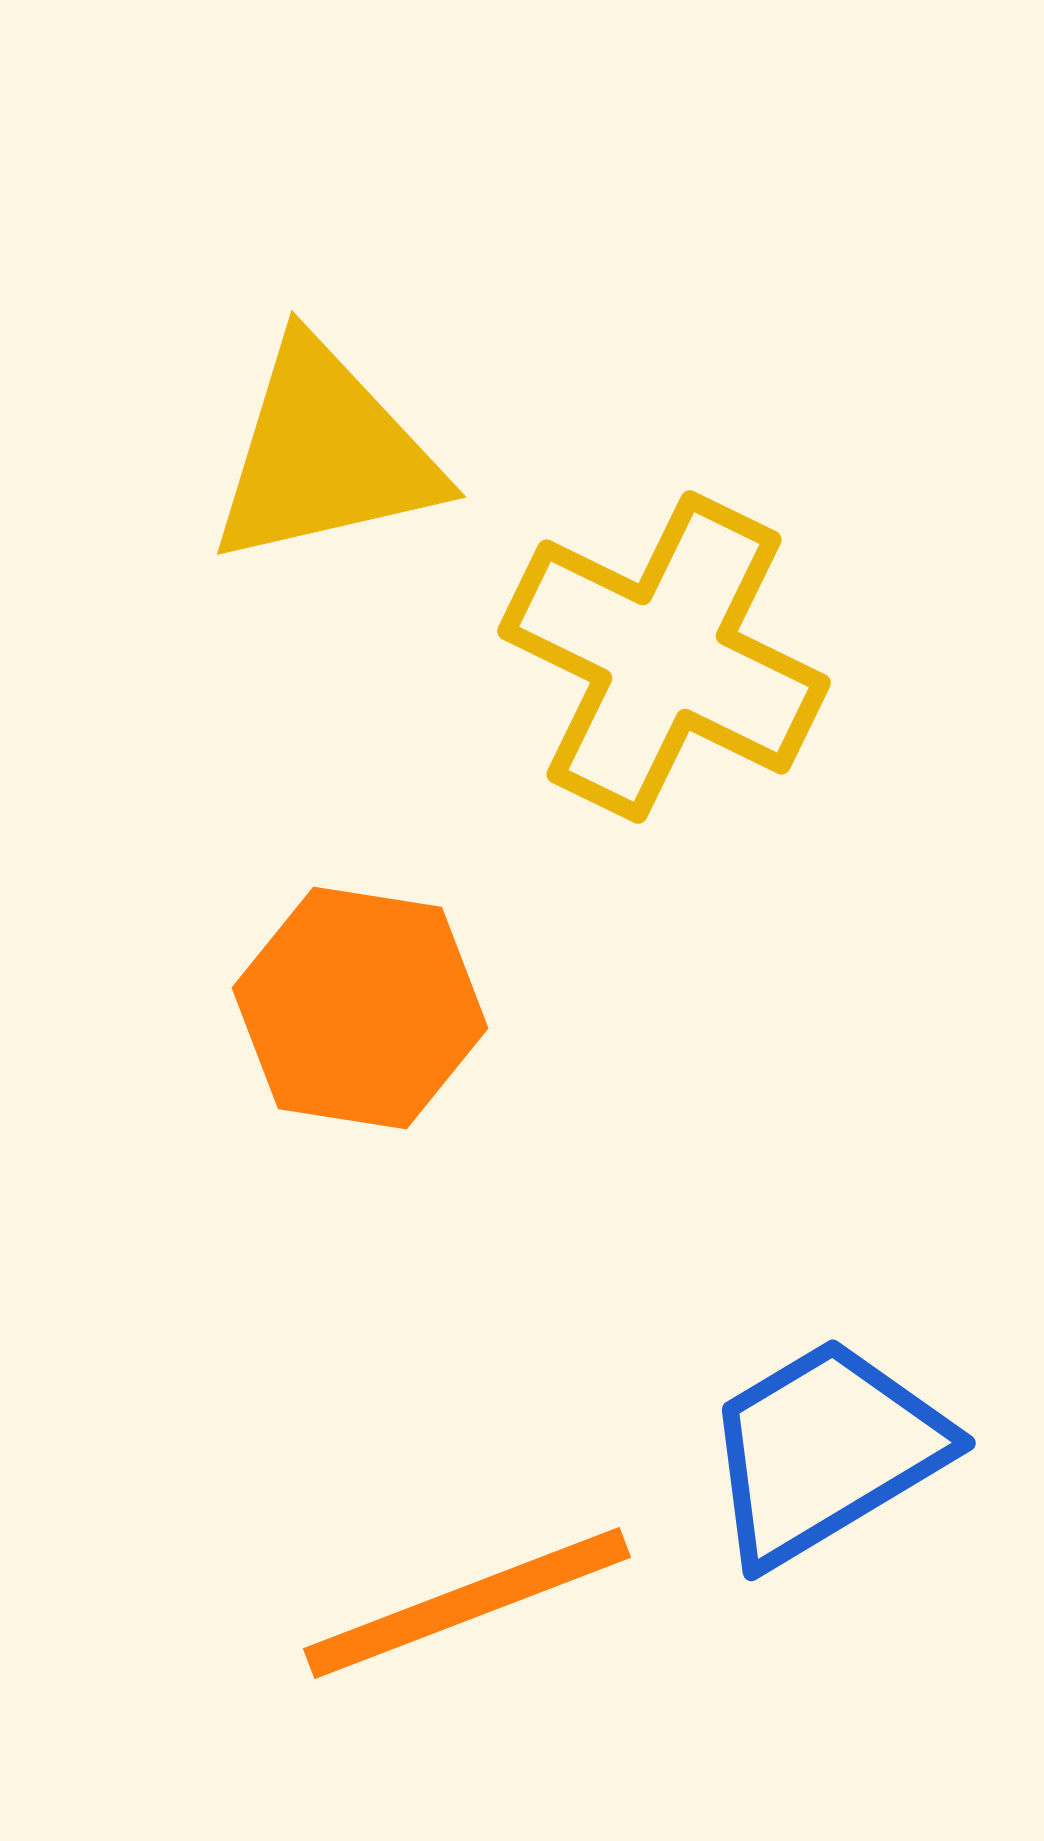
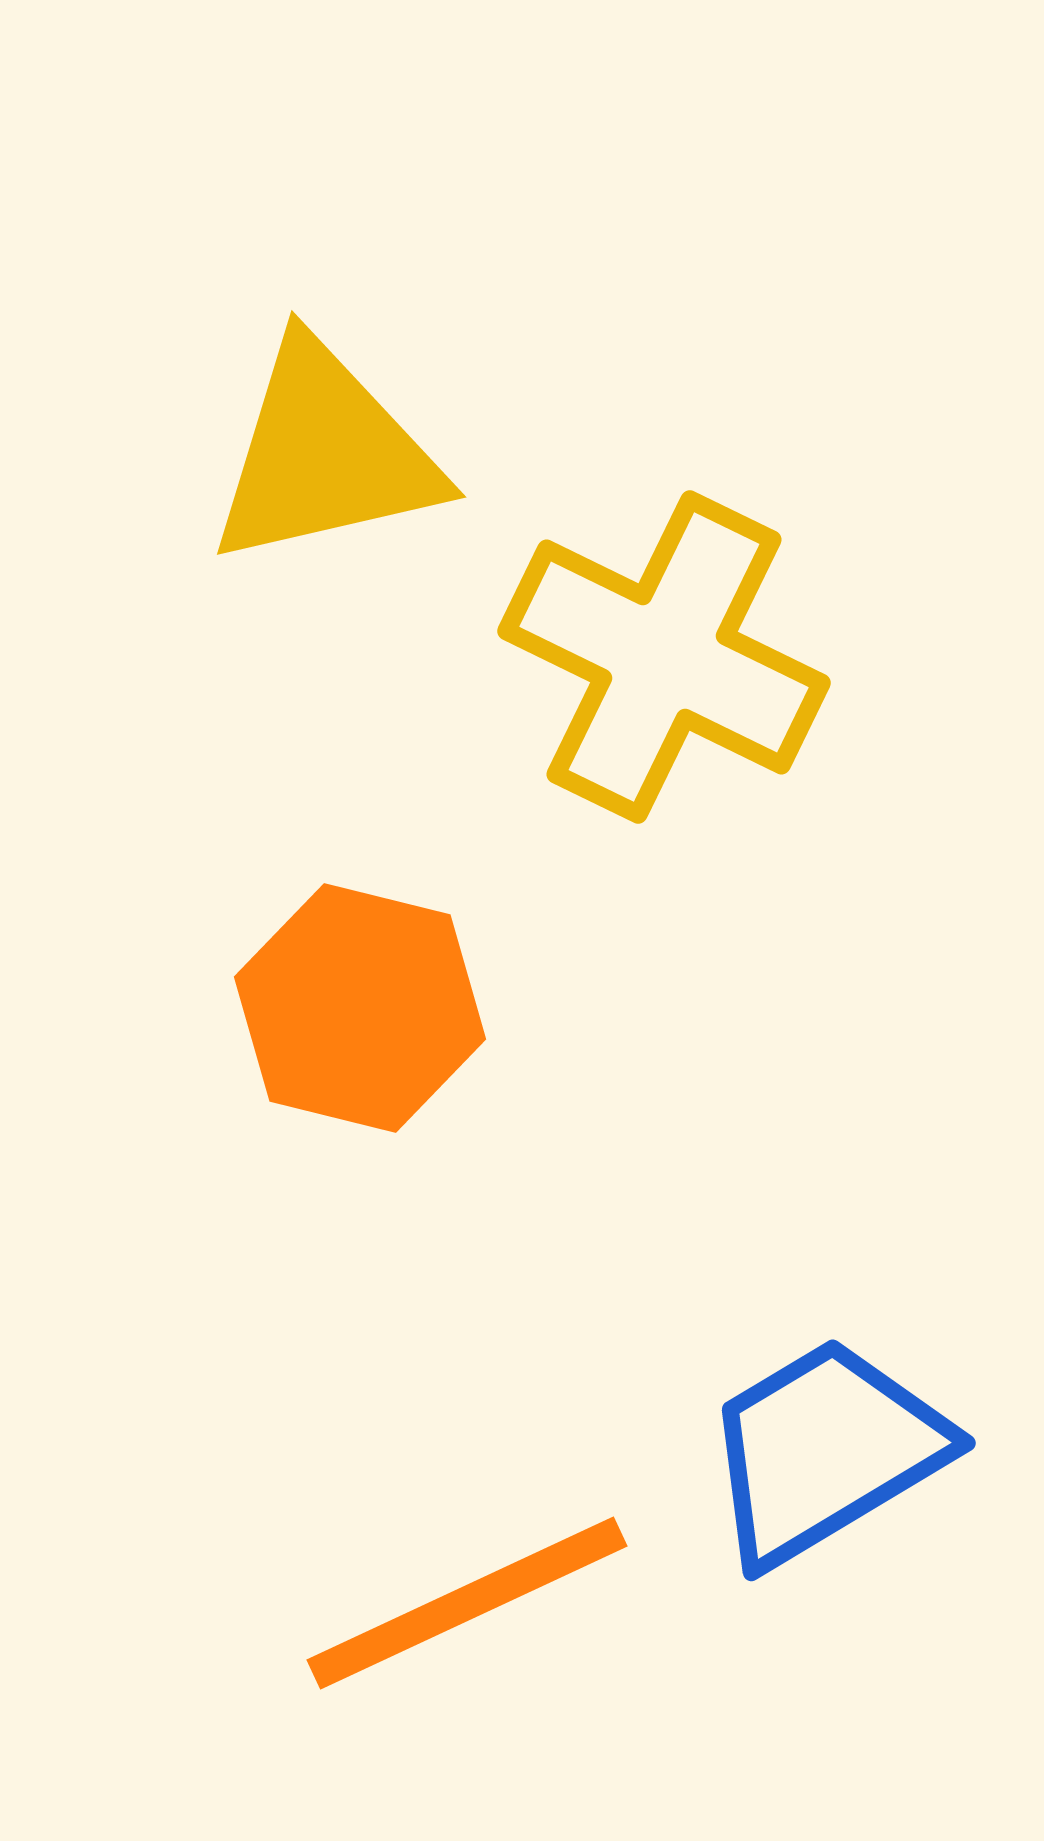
orange hexagon: rotated 5 degrees clockwise
orange line: rotated 4 degrees counterclockwise
